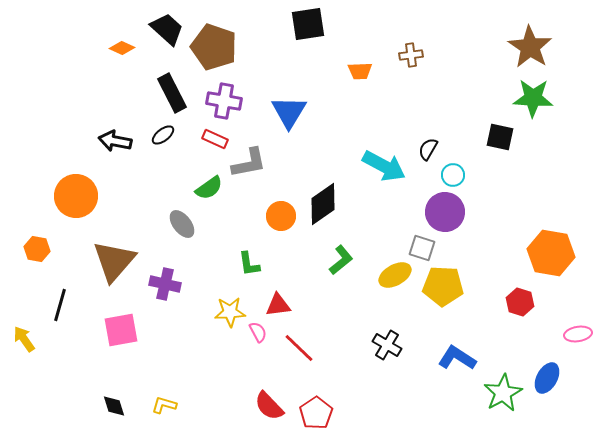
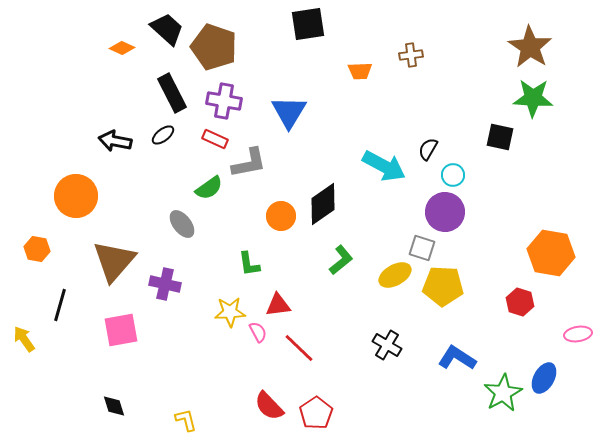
blue ellipse at (547, 378): moved 3 px left
yellow L-shape at (164, 405): moved 22 px right, 15 px down; rotated 60 degrees clockwise
